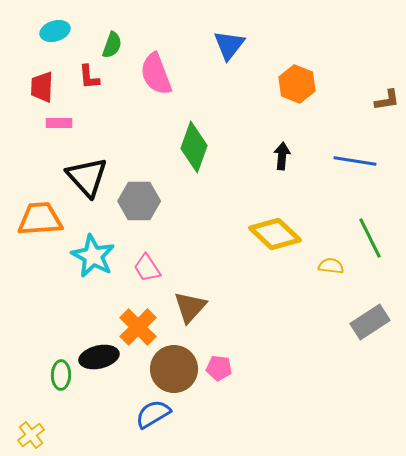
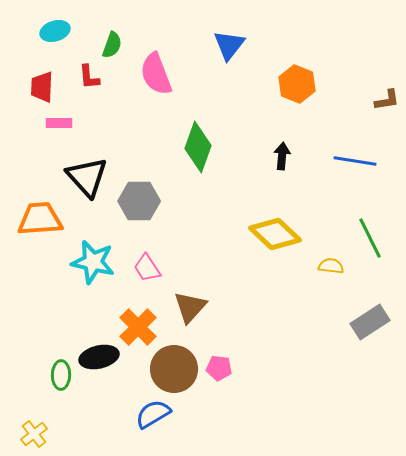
green diamond: moved 4 px right
cyan star: moved 6 px down; rotated 15 degrees counterclockwise
yellow cross: moved 3 px right, 1 px up
